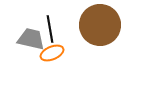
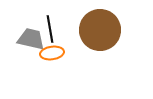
brown circle: moved 5 px down
orange ellipse: rotated 15 degrees clockwise
